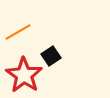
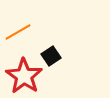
red star: moved 1 px down
